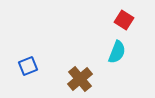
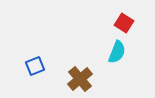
red square: moved 3 px down
blue square: moved 7 px right
